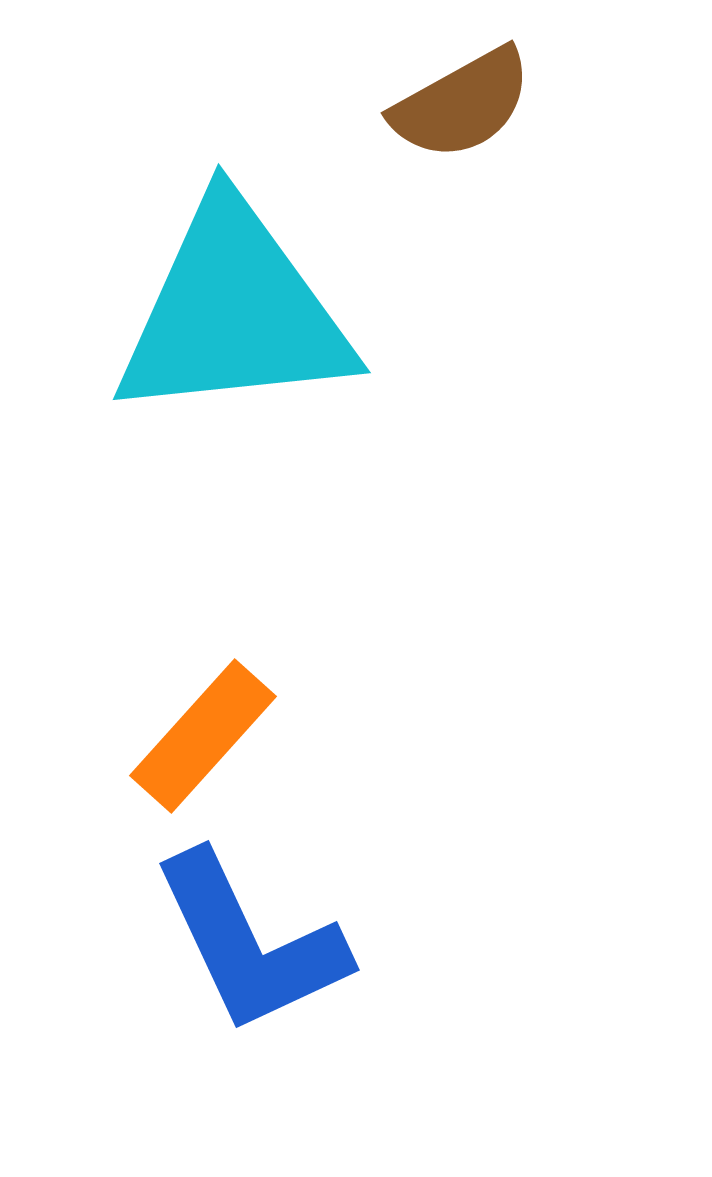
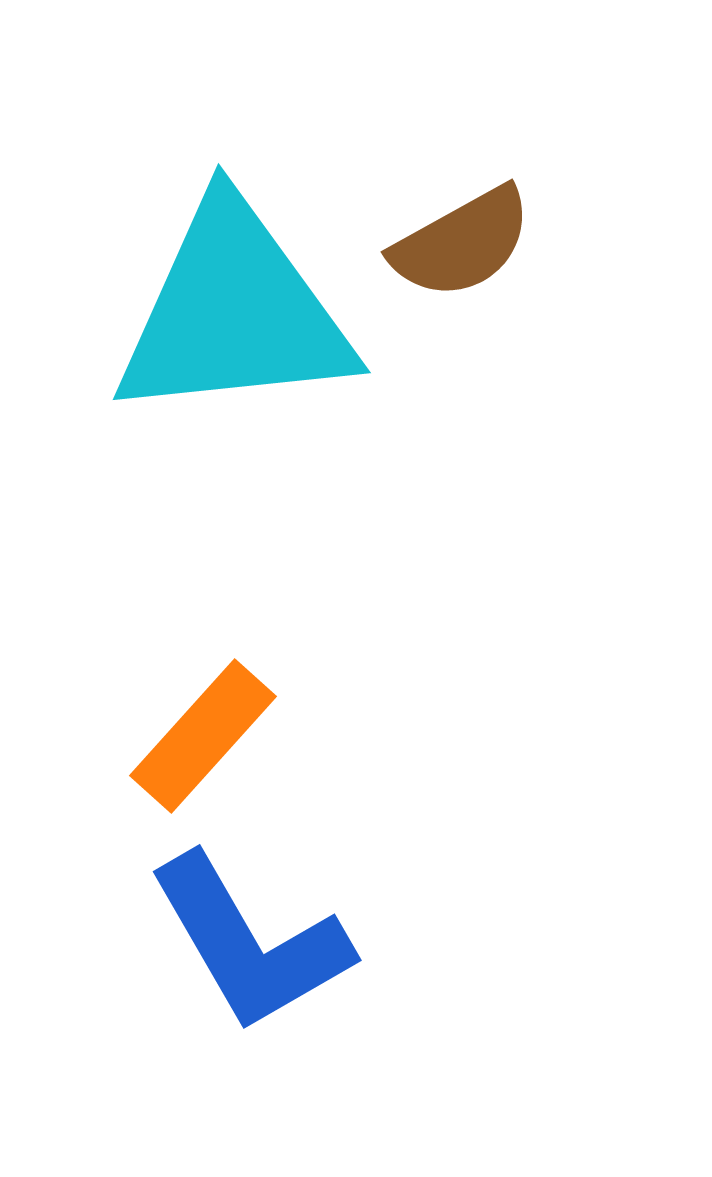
brown semicircle: moved 139 px down
blue L-shape: rotated 5 degrees counterclockwise
